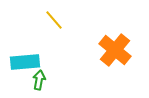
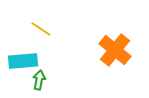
yellow line: moved 13 px left, 9 px down; rotated 15 degrees counterclockwise
cyan rectangle: moved 2 px left, 1 px up
